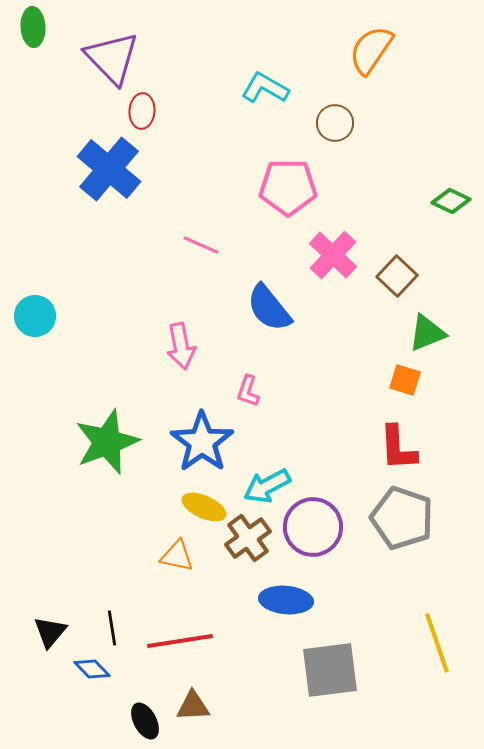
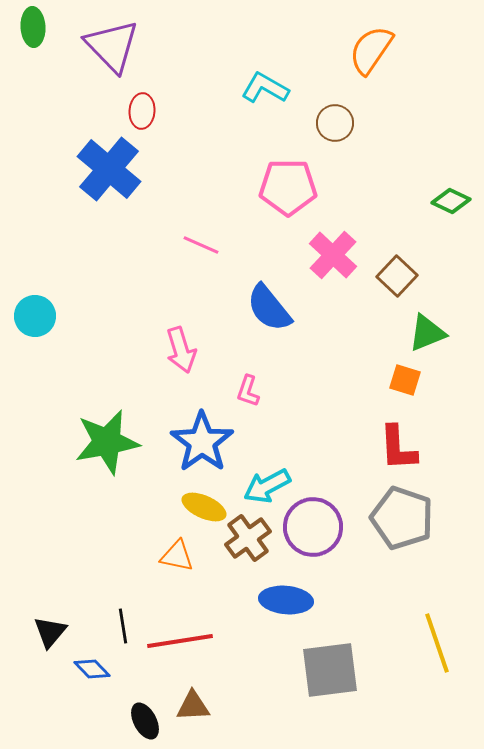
purple triangle: moved 12 px up
pink arrow: moved 4 px down; rotated 6 degrees counterclockwise
green star: rotated 10 degrees clockwise
black line: moved 11 px right, 2 px up
